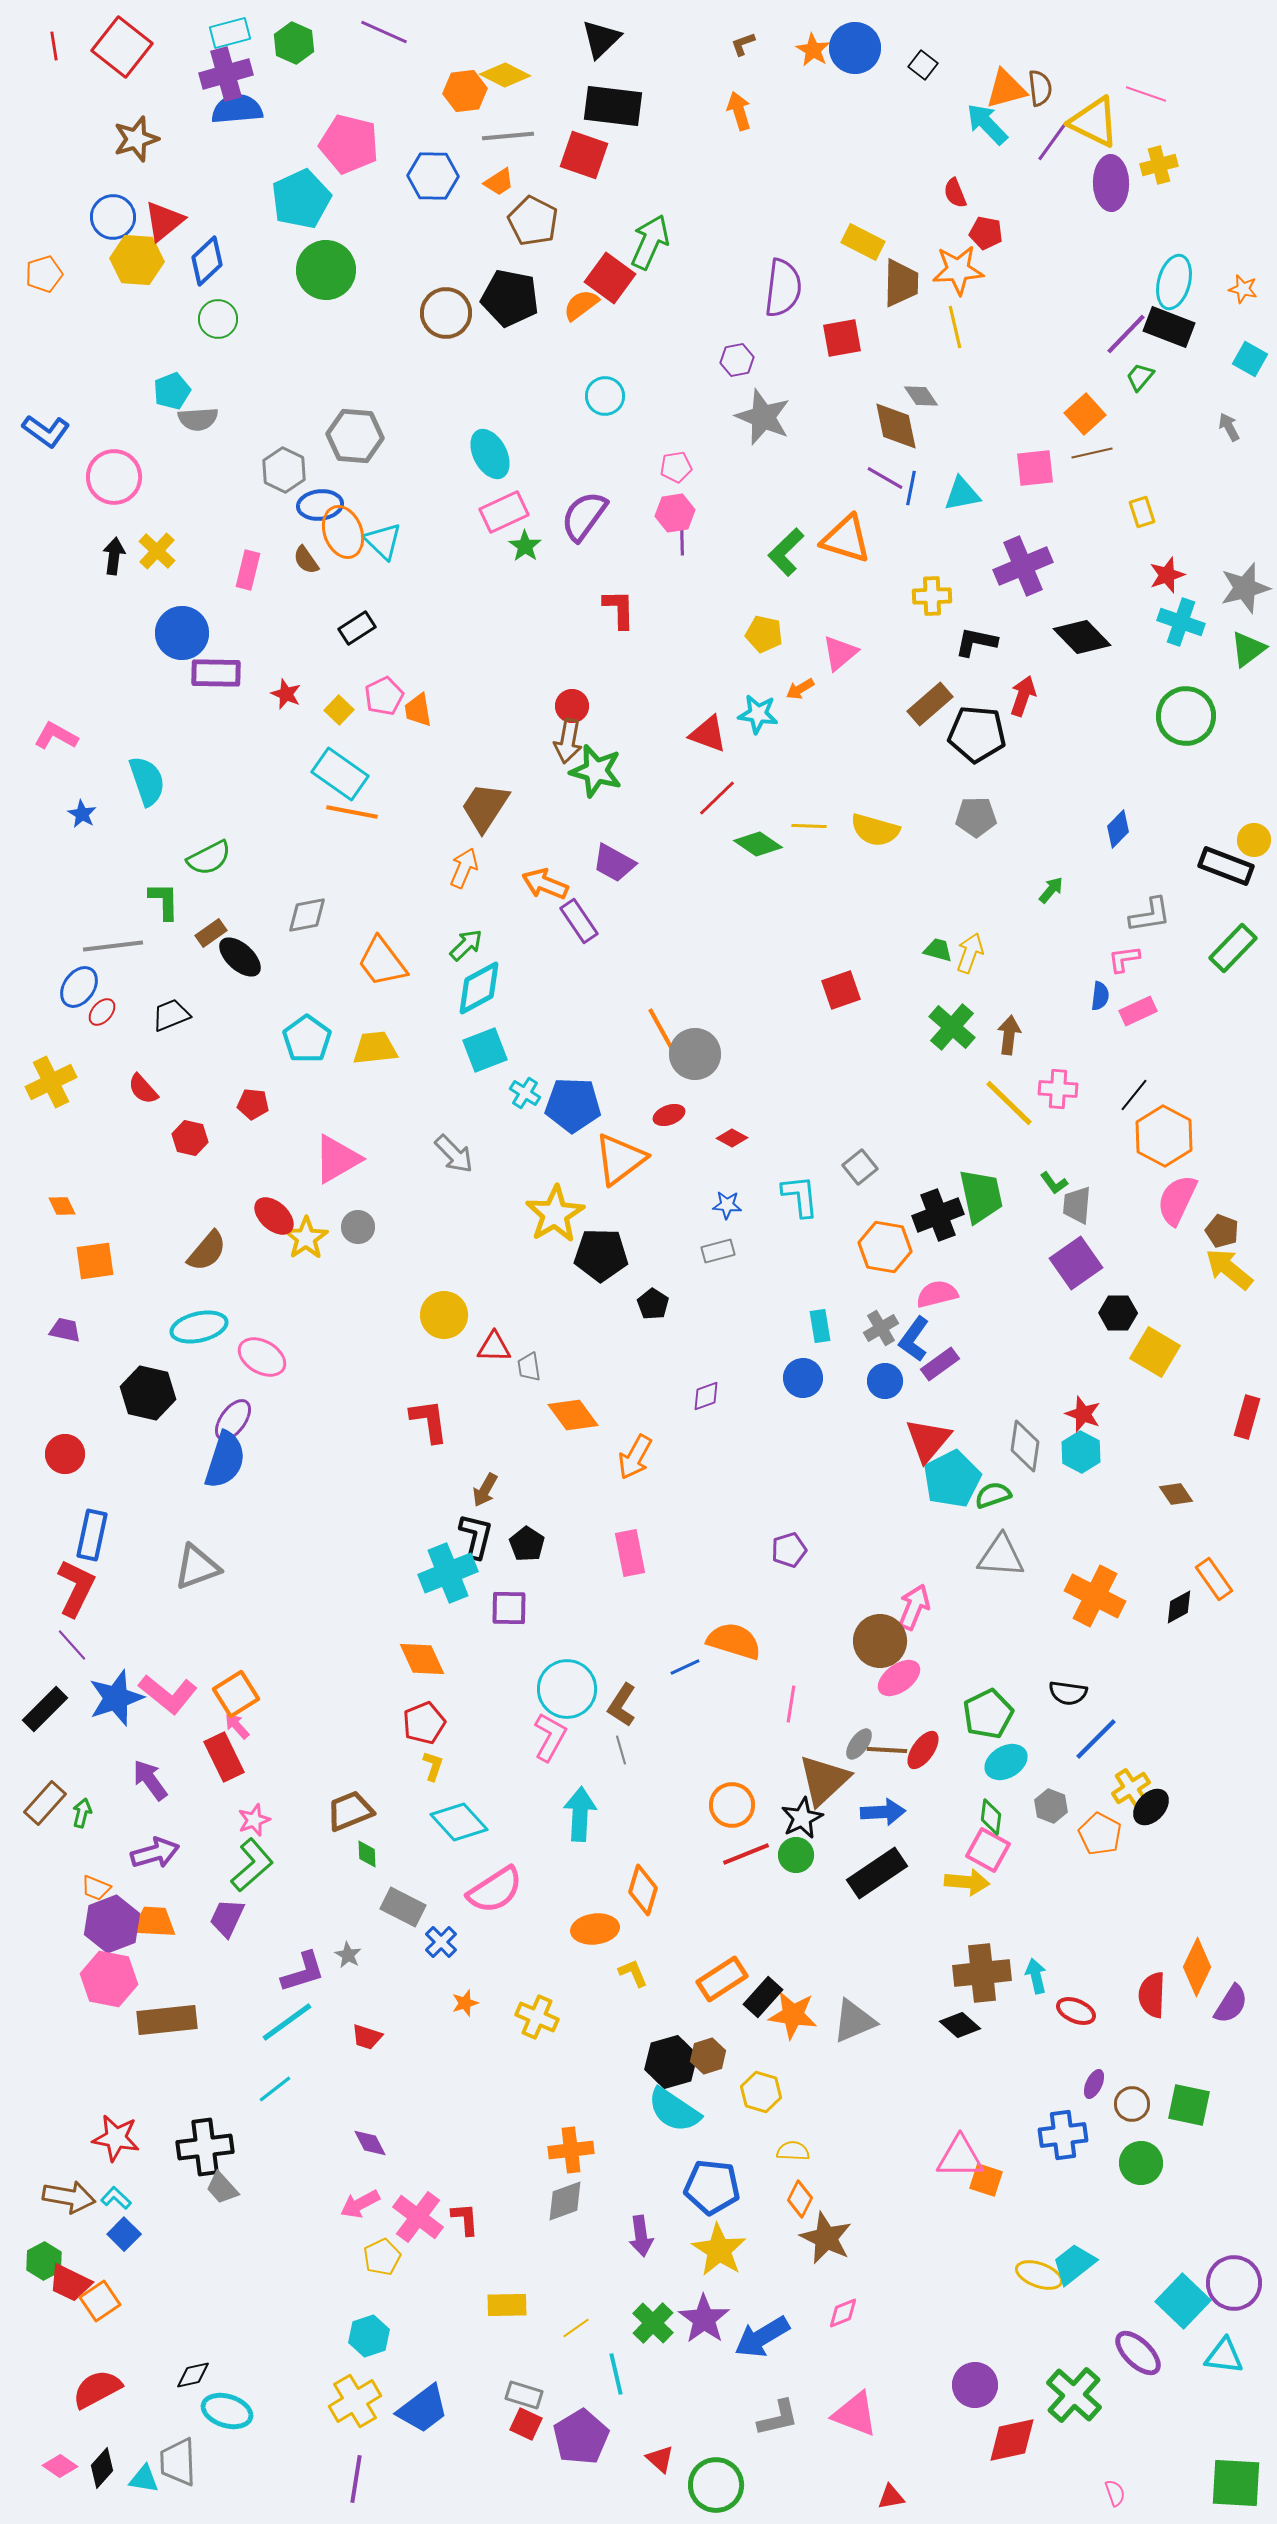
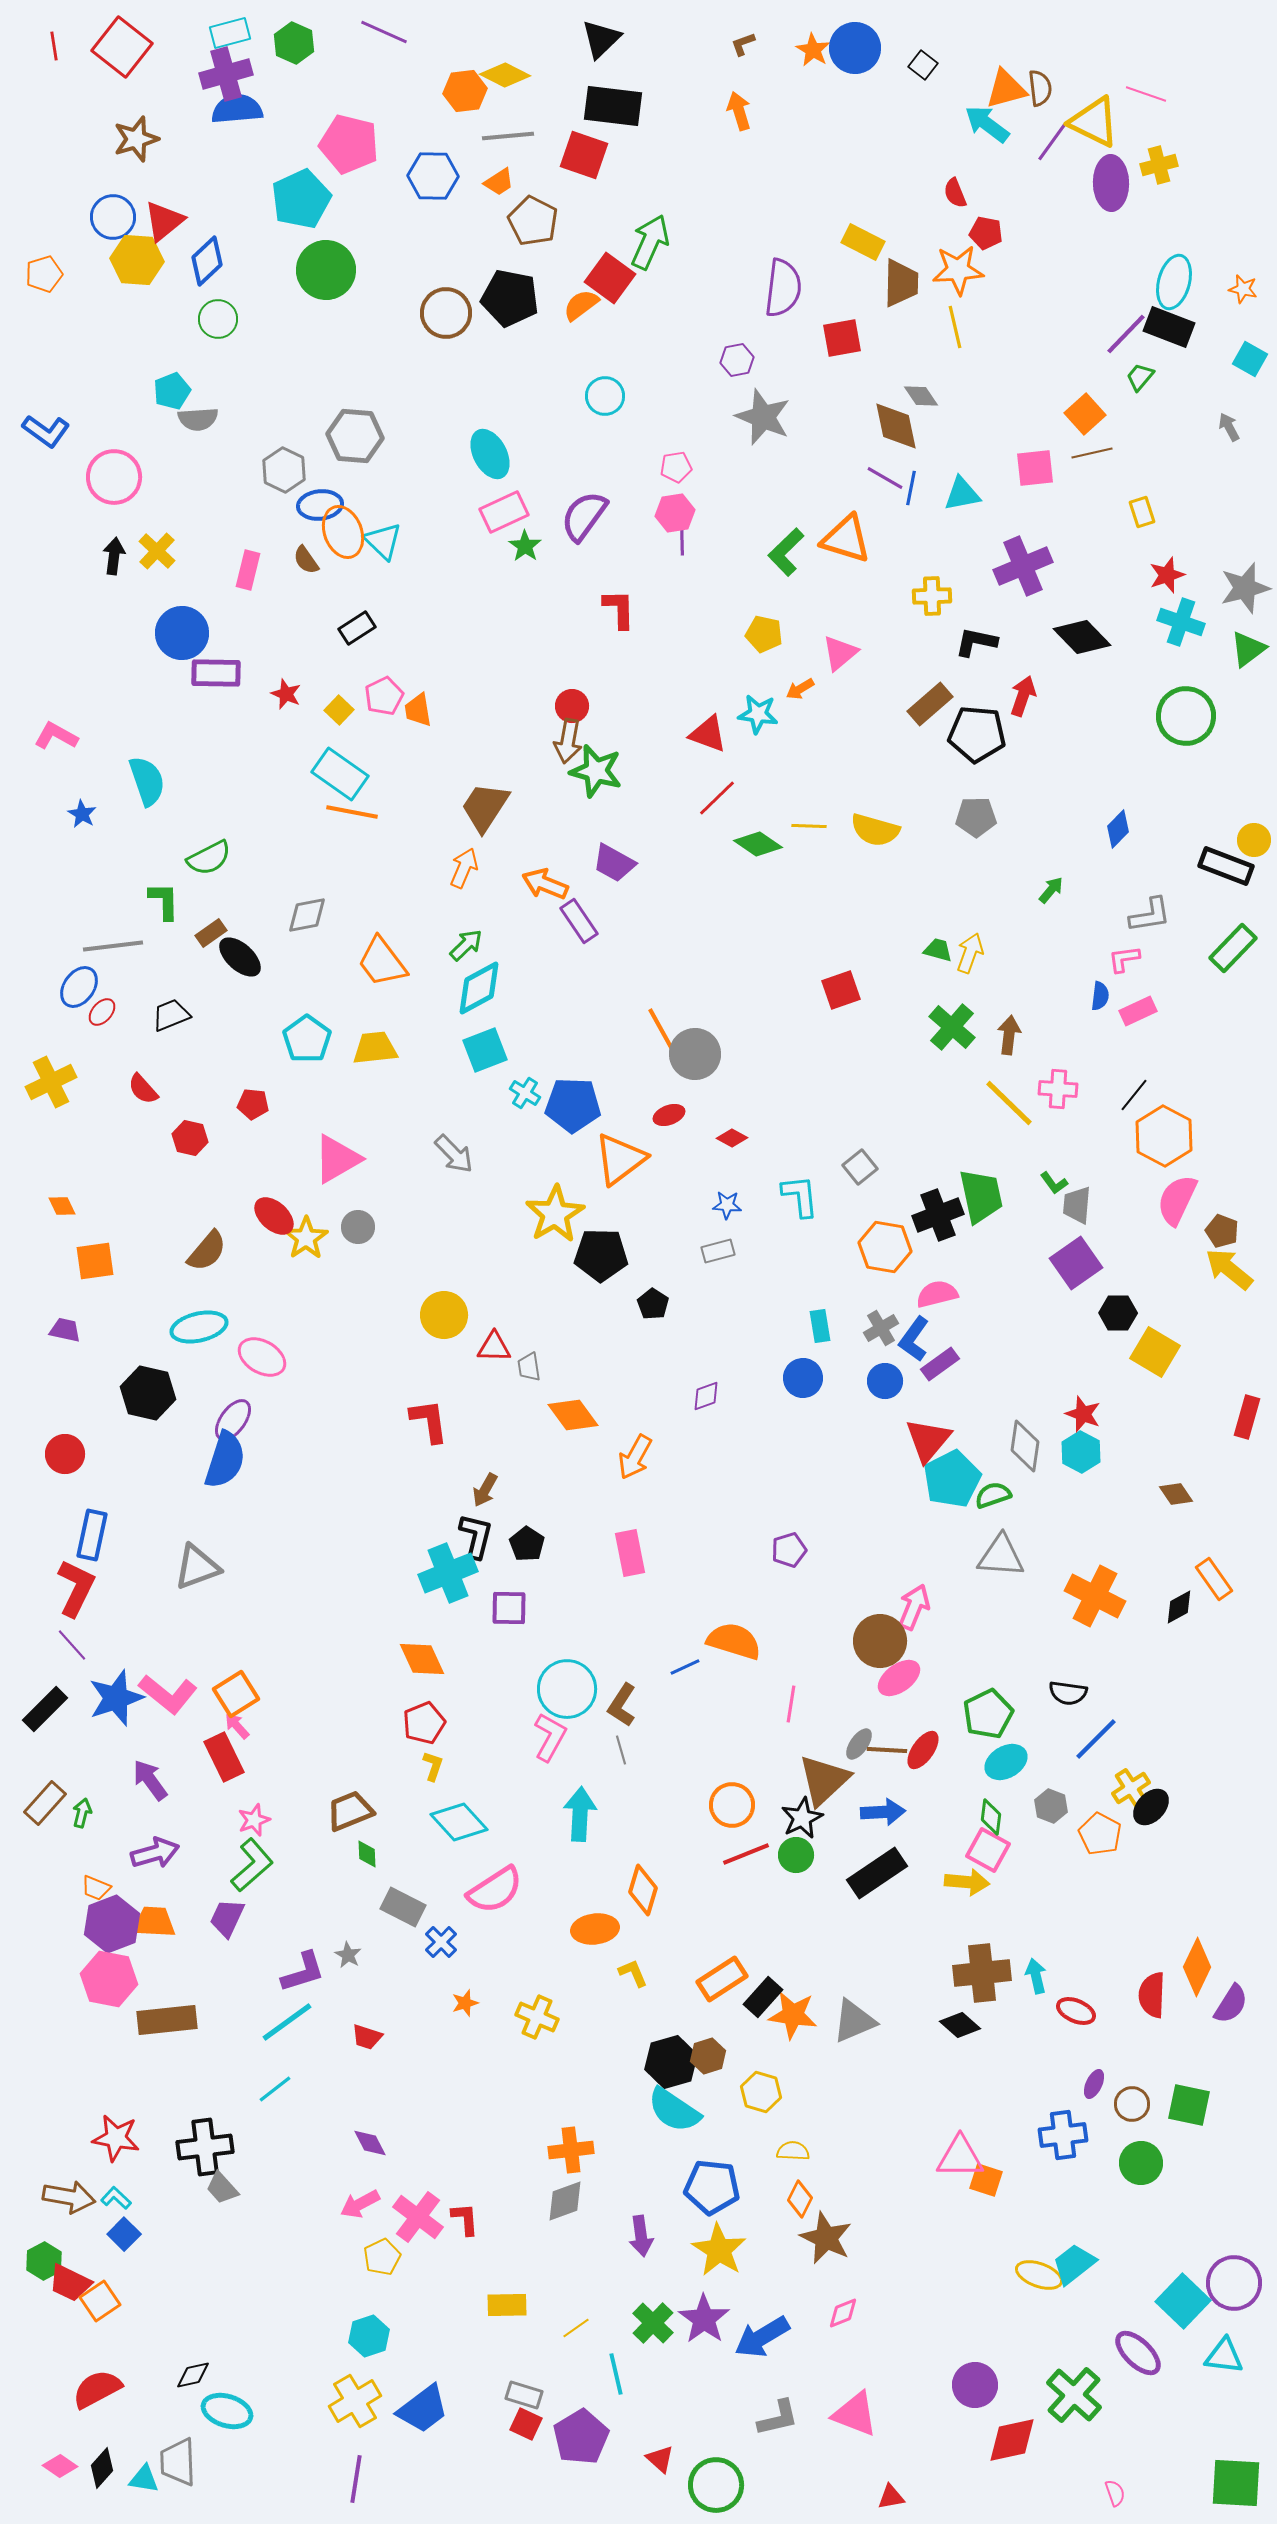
cyan arrow at (987, 124): rotated 9 degrees counterclockwise
